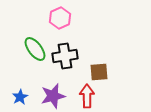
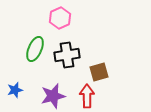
green ellipse: rotated 60 degrees clockwise
black cross: moved 2 px right, 1 px up
brown square: rotated 12 degrees counterclockwise
blue star: moved 5 px left, 7 px up; rotated 14 degrees clockwise
